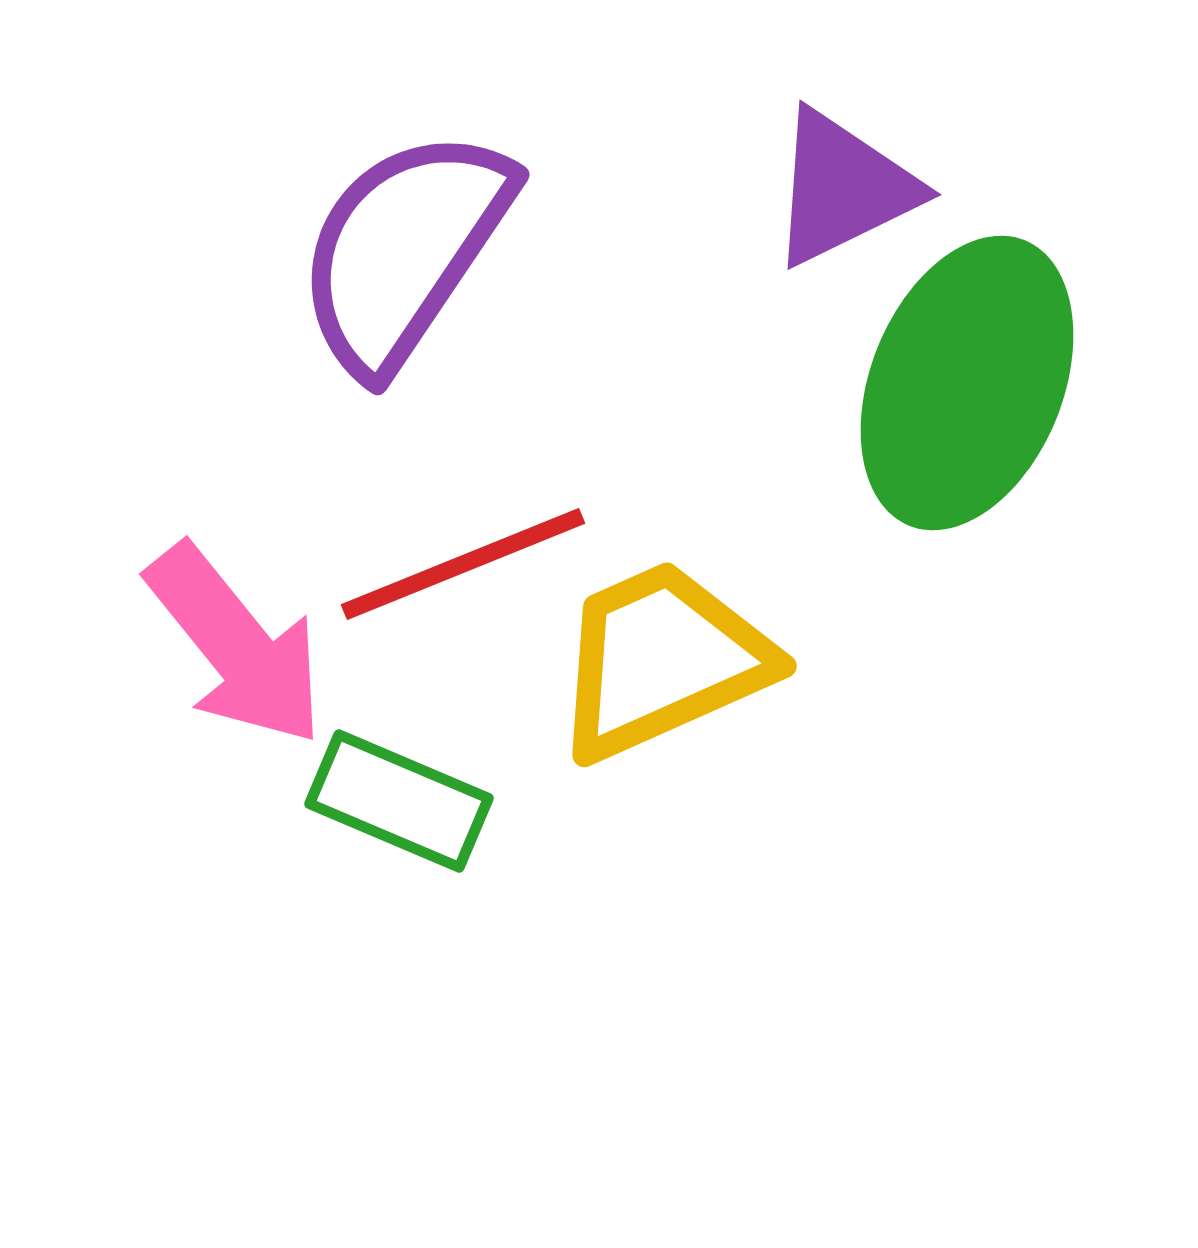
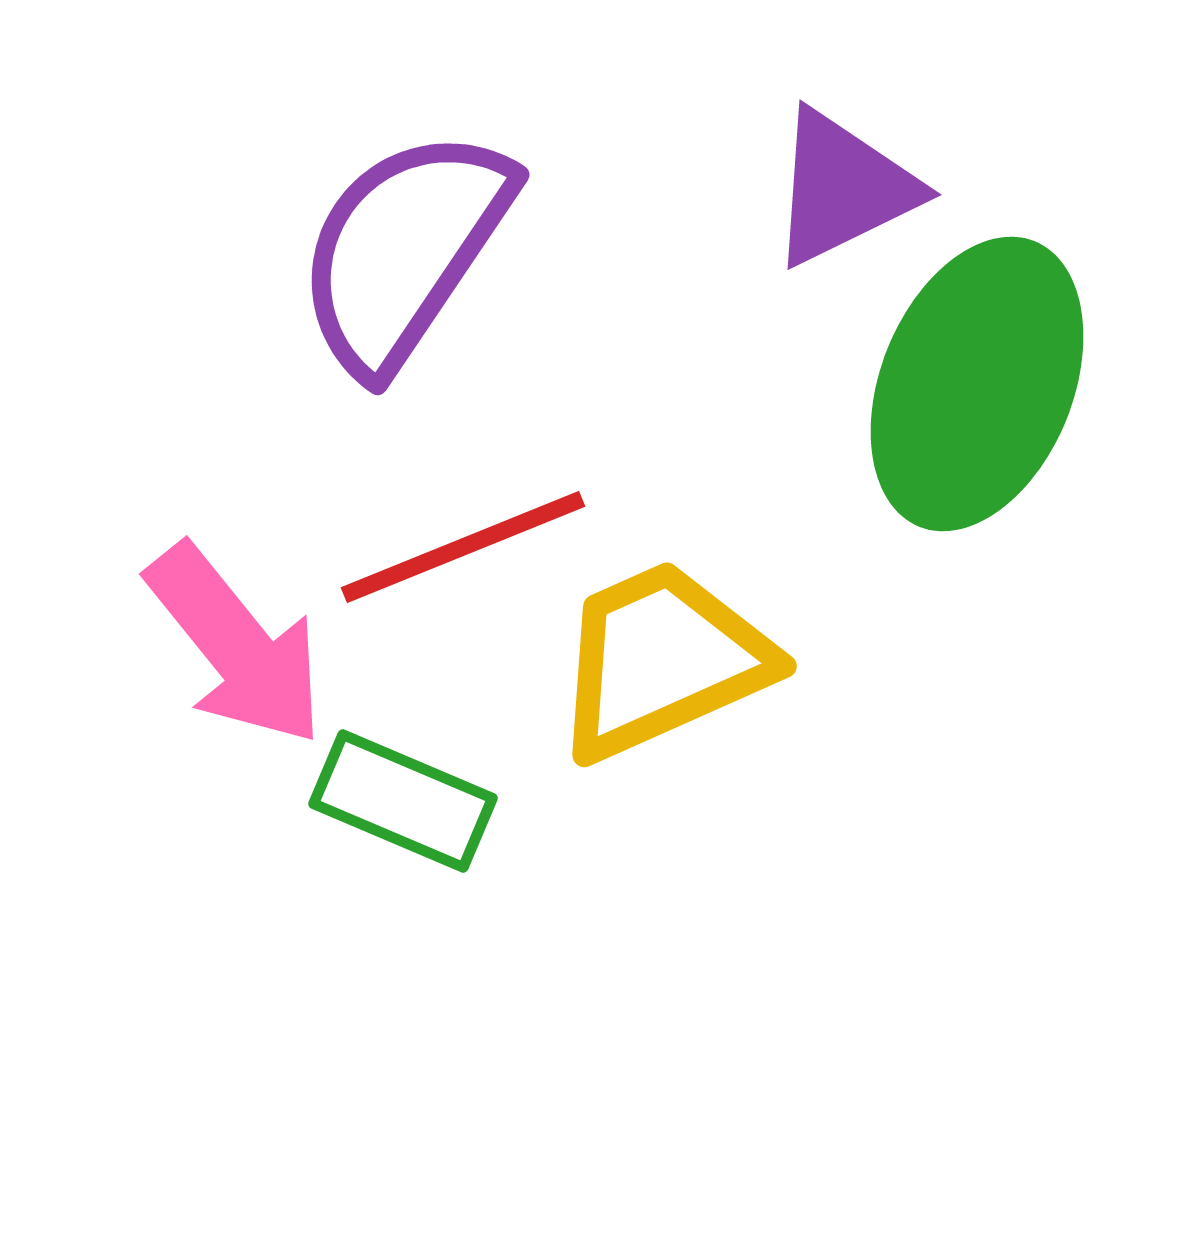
green ellipse: moved 10 px right, 1 px down
red line: moved 17 px up
green rectangle: moved 4 px right
